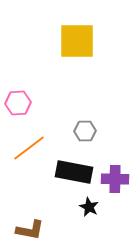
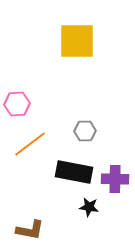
pink hexagon: moved 1 px left, 1 px down
orange line: moved 1 px right, 4 px up
black star: rotated 18 degrees counterclockwise
